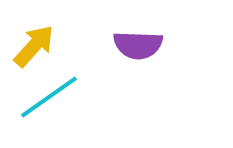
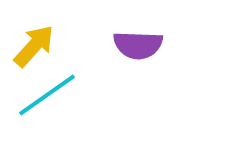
cyan line: moved 2 px left, 2 px up
